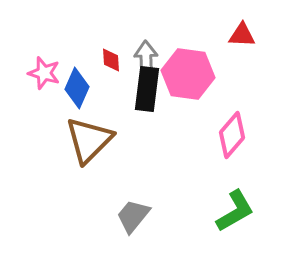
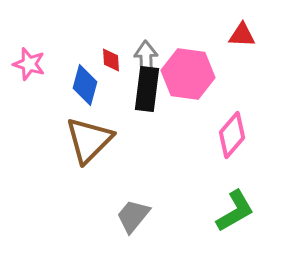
pink star: moved 15 px left, 9 px up
blue diamond: moved 8 px right, 3 px up; rotated 9 degrees counterclockwise
